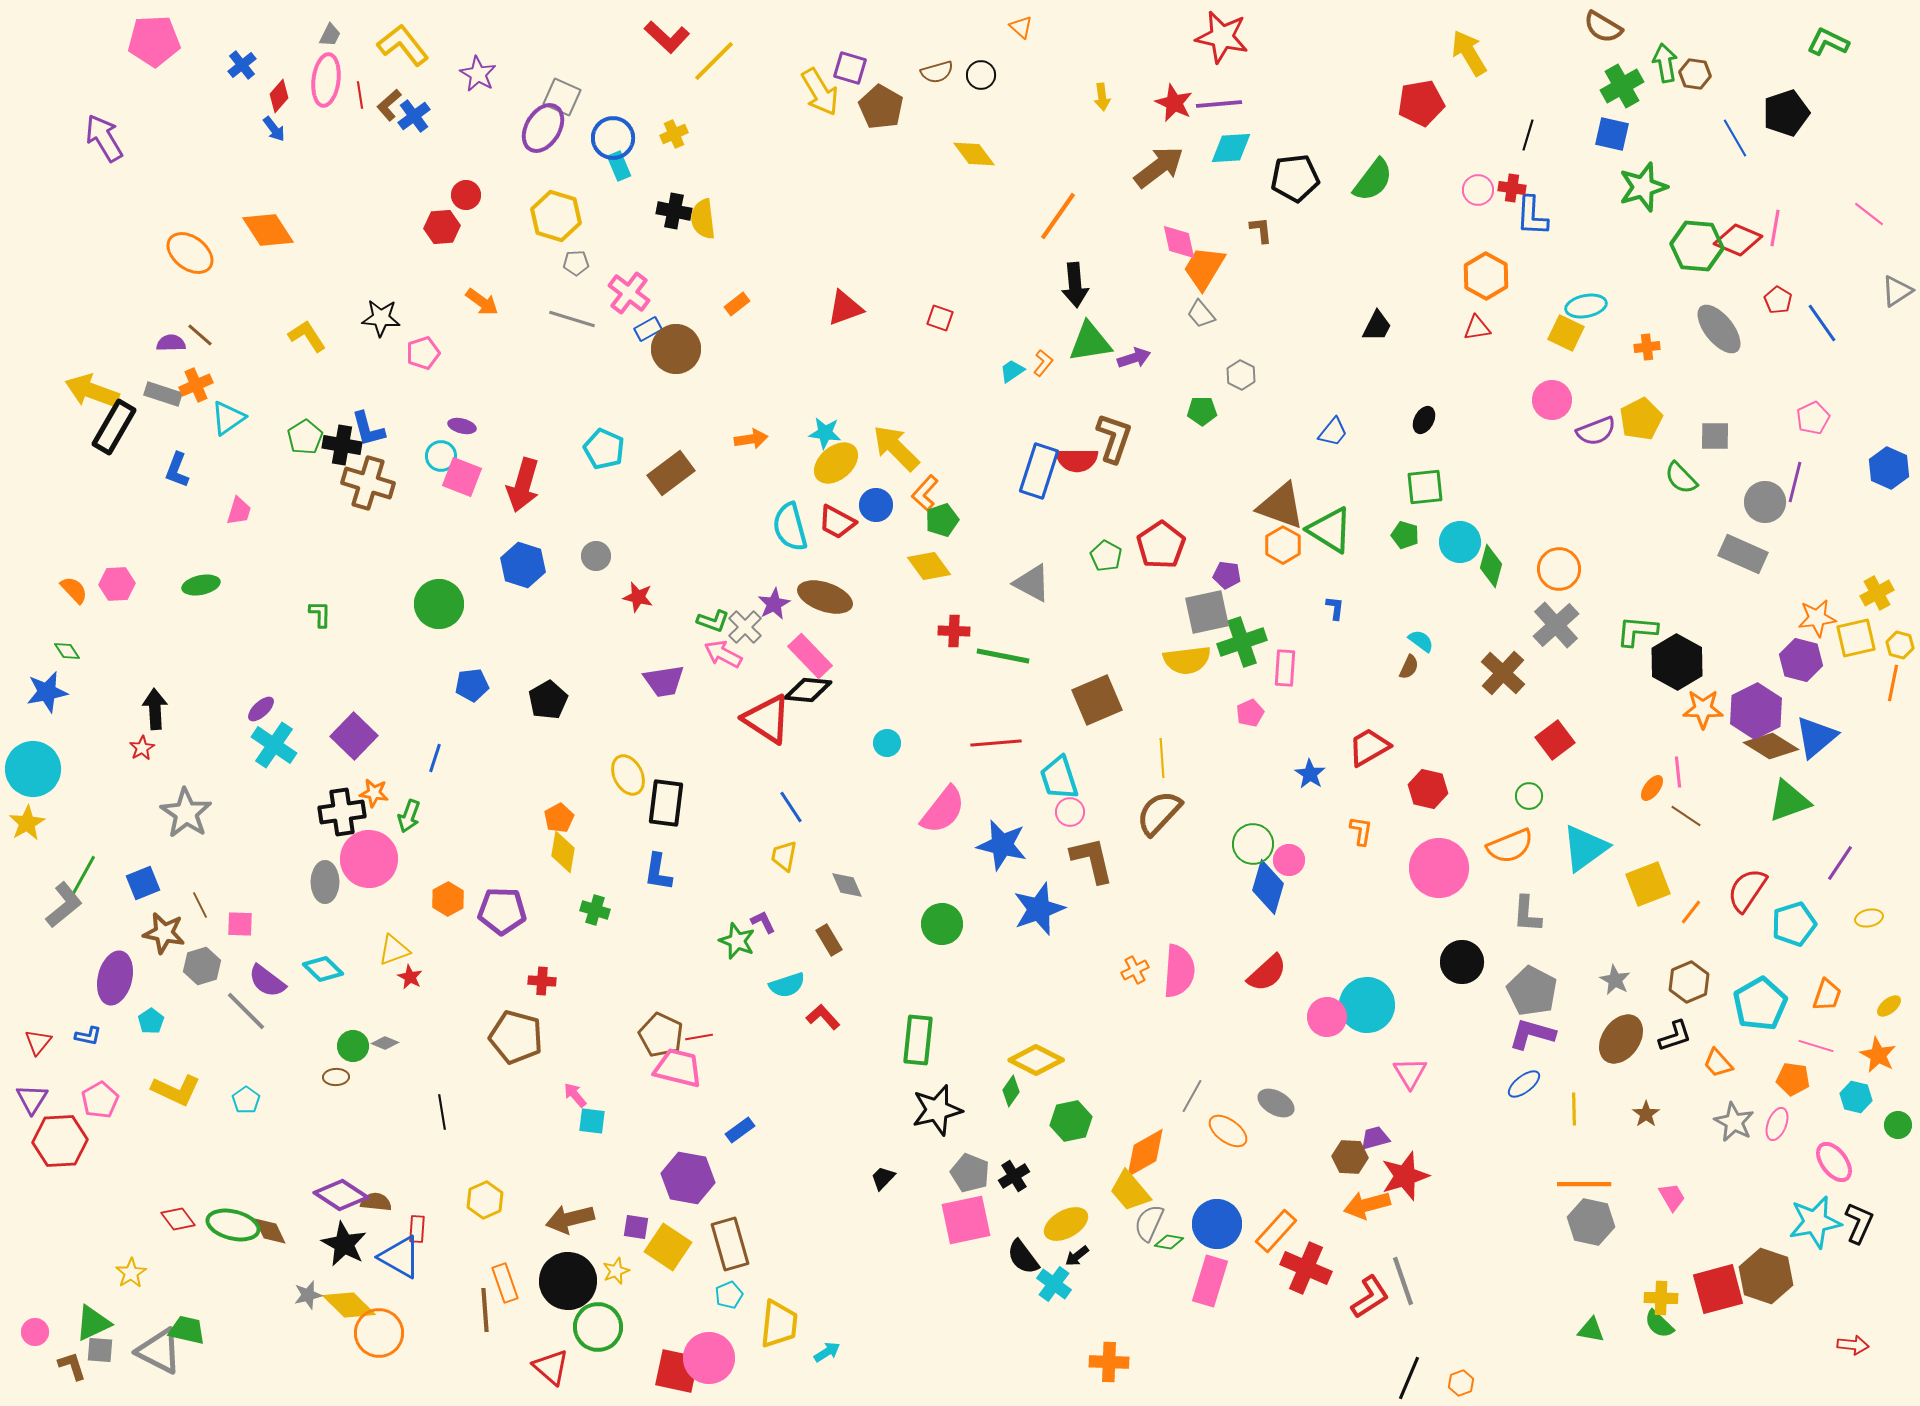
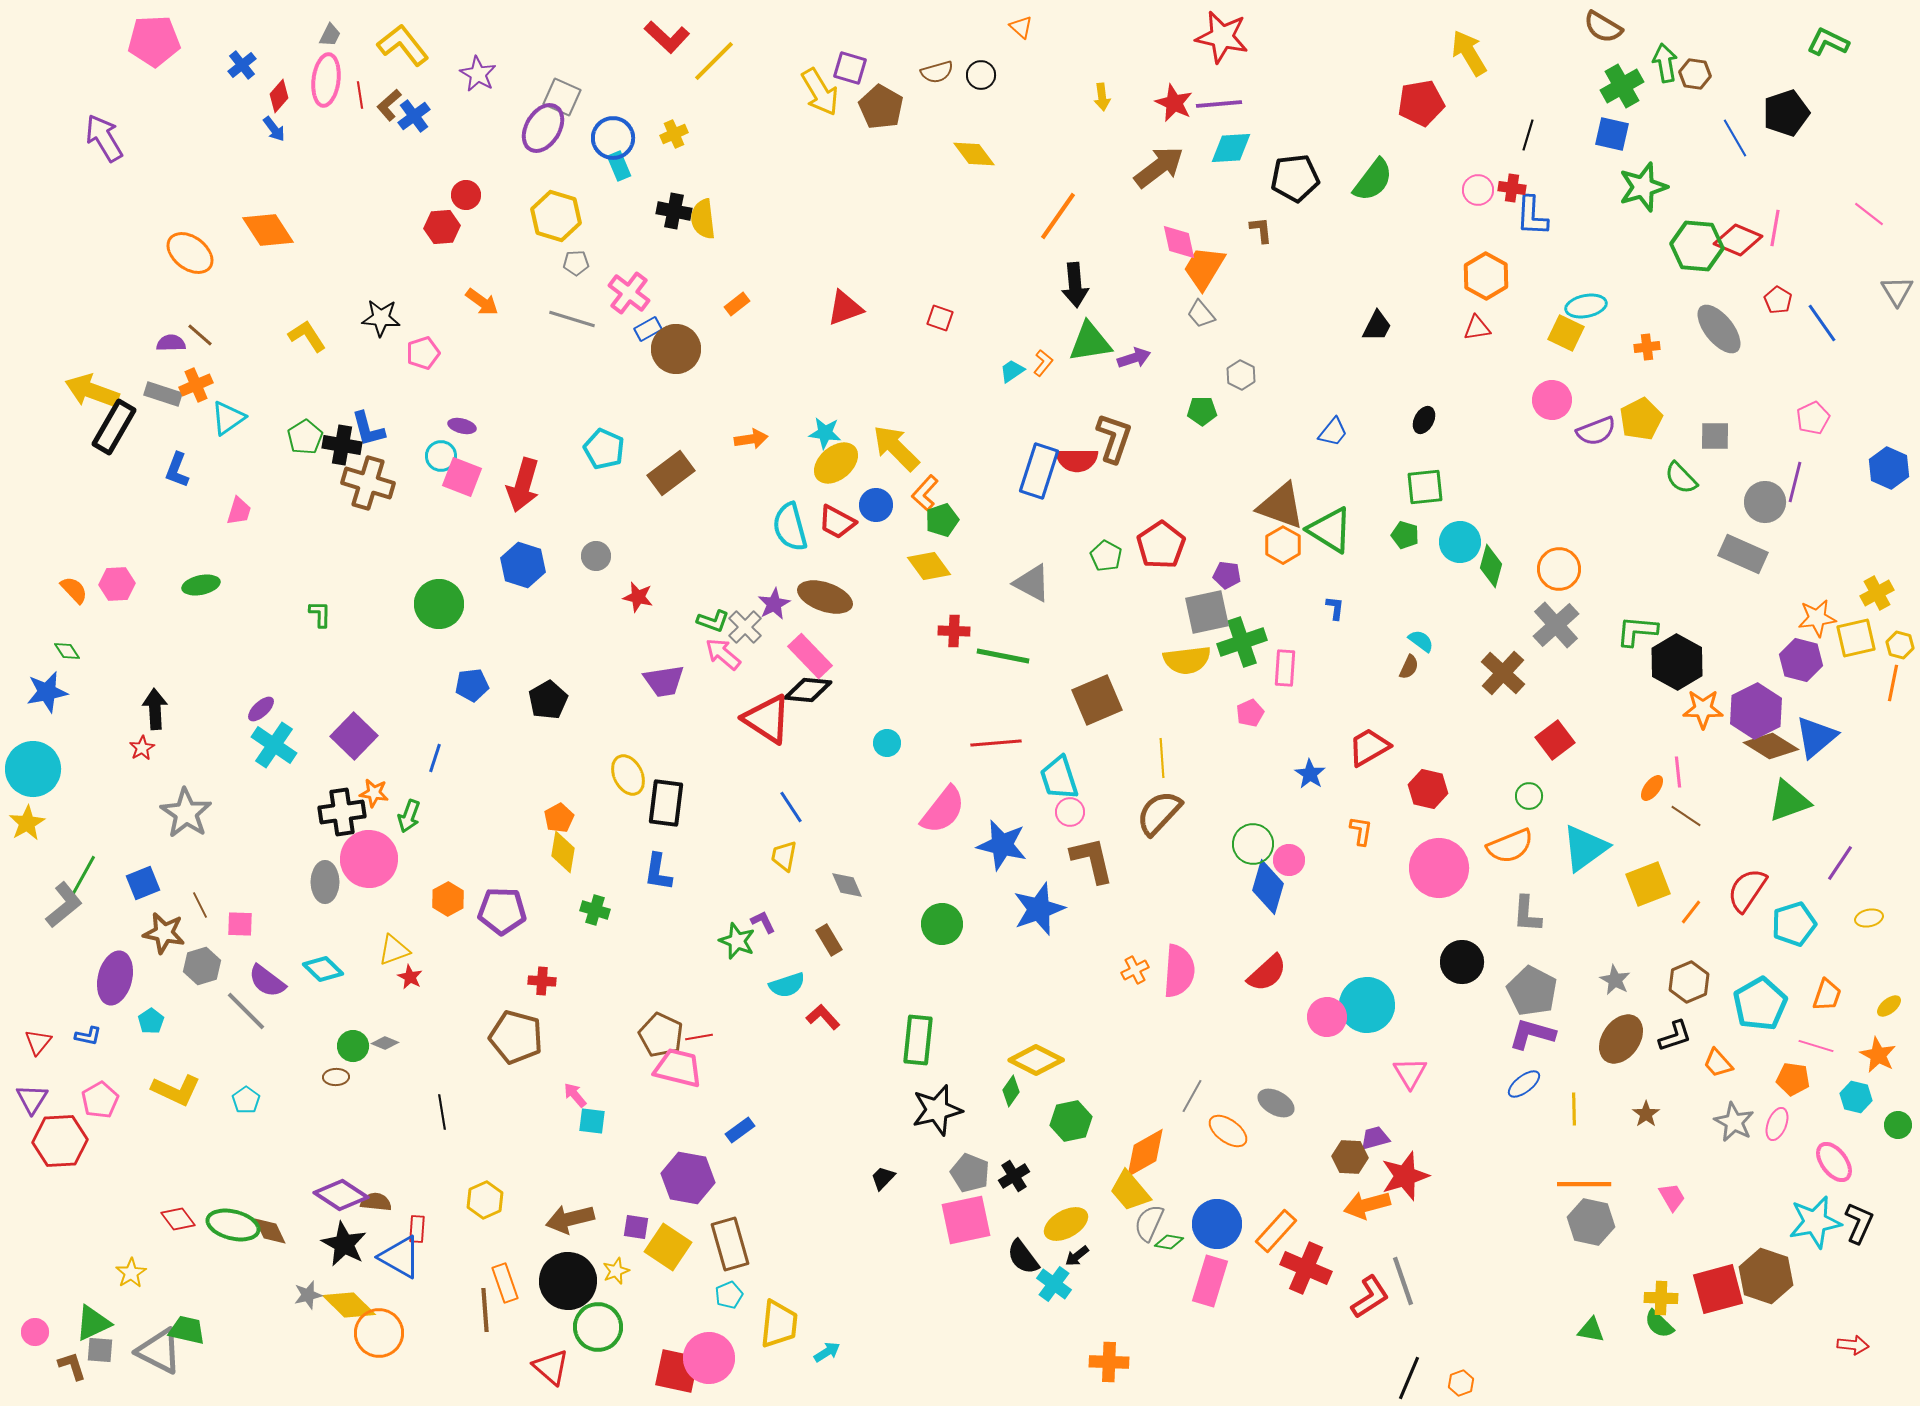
gray triangle at (1897, 291): rotated 28 degrees counterclockwise
pink arrow at (723, 654): rotated 12 degrees clockwise
